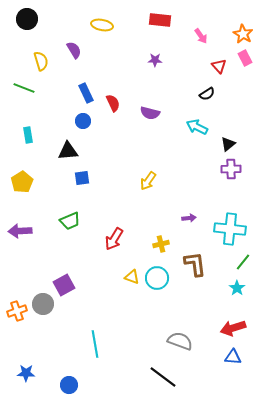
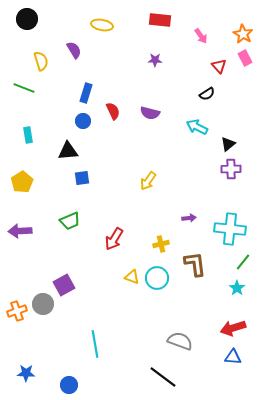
blue rectangle at (86, 93): rotated 42 degrees clockwise
red semicircle at (113, 103): moved 8 px down
